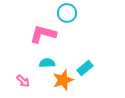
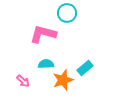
cyan semicircle: moved 1 px left, 1 px down
